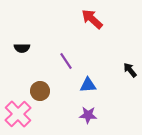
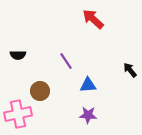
red arrow: moved 1 px right
black semicircle: moved 4 px left, 7 px down
pink cross: rotated 32 degrees clockwise
